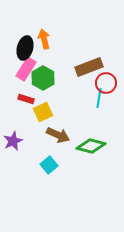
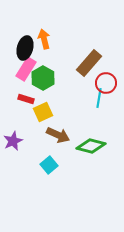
brown rectangle: moved 4 px up; rotated 28 degrees counterclockwise
